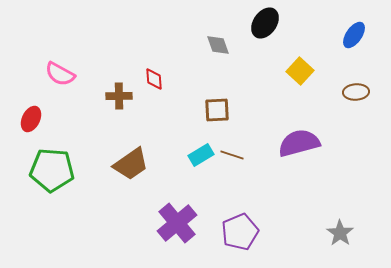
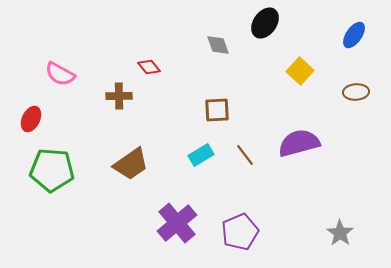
red diamond: moved 5 px left, 12 px up; rotated 35 degrees counterclockwise
brown line: moved 13 px right; rotated 35 degrees clockwise
